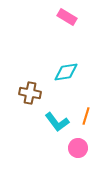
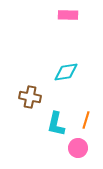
pink rectangle: moved 1 px right, 2 px up; rotated 30 degrees counterclockwise
brown cross: moved 4 px down
orange line: moved 4 px down
cyan L-shape: moved 1 px left, 2 px down; rotated 50 degrees clockwise
